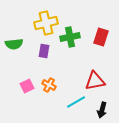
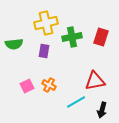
green cross: moved 2 px right
